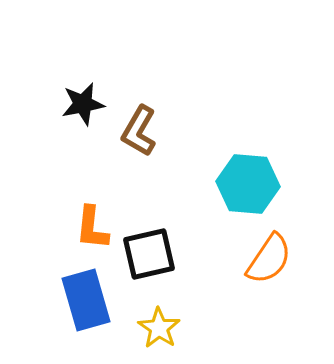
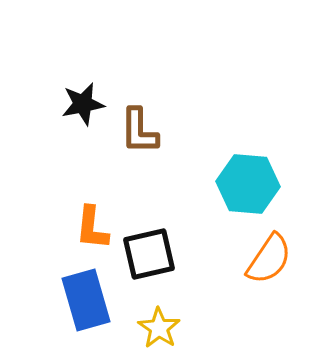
brown L-shape: rotated 30 degrees counterclockwise
